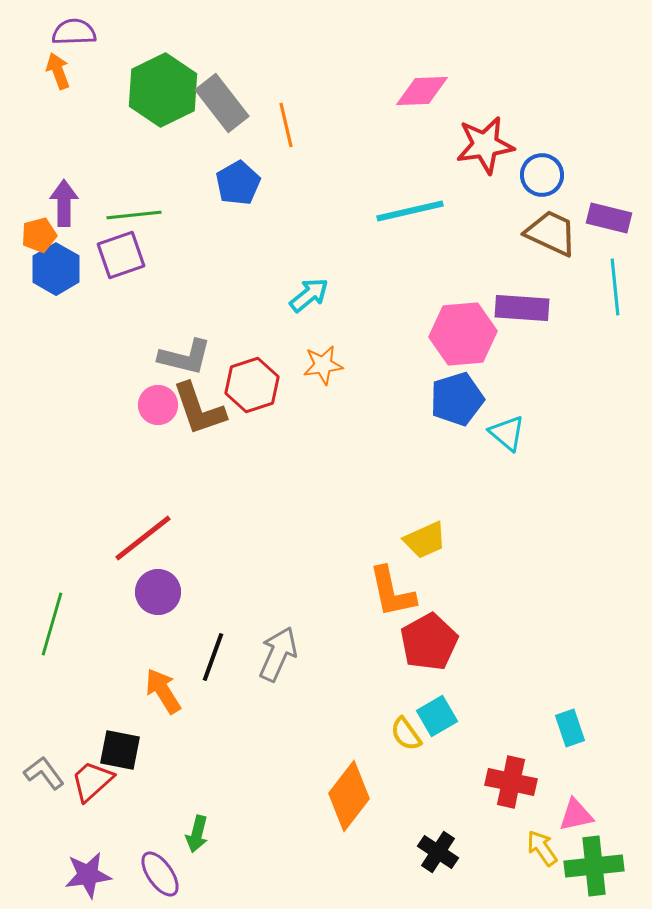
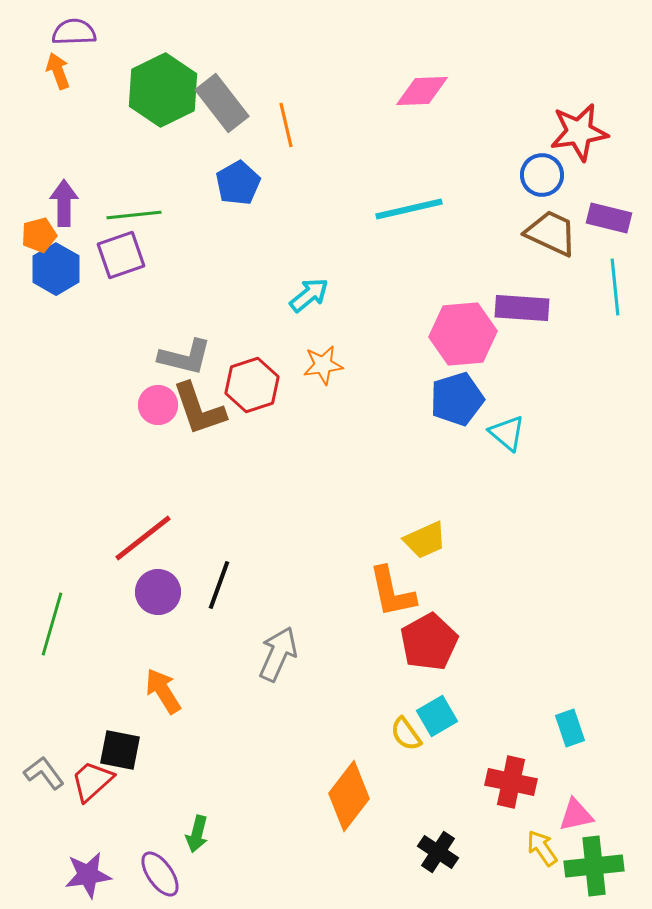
red star at (485, 145): moved 94 px right, 13 px up
cyan line at (410, 211): moved 1 px left, 2 px up
black line at (213, 657): moved 6 px right, 72 px up
